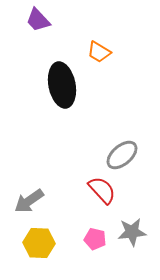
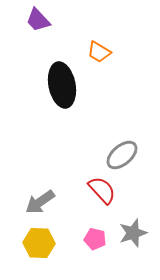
gray arrow: moved 11 px right, 1 px down
gray star: moved 1 px right, 1 px down; rotated 12 degrees counterclockwise
